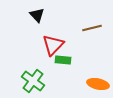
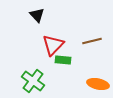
brown line: moved 13 px down
